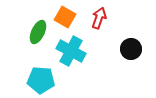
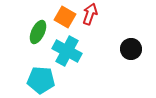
red arrow: moved 9 px left, 4 px up
cyan cross: moved 4 px left
